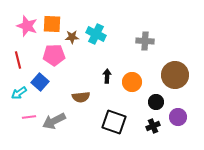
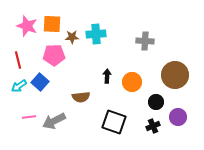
cyan cross: rotated 30 degrees counterclockwise
cyan arrow: moved 7 px up
